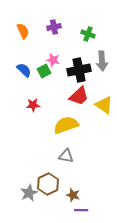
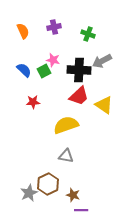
gray arrow: rotated 66 degrees clockwise
black cross: rotated 15 degrees clockwise
red star: moved 3 px up
